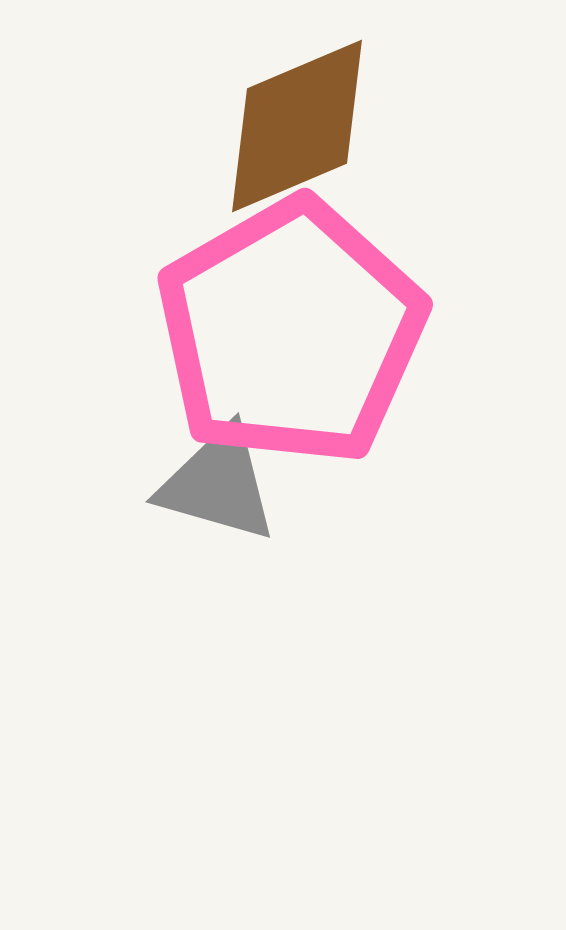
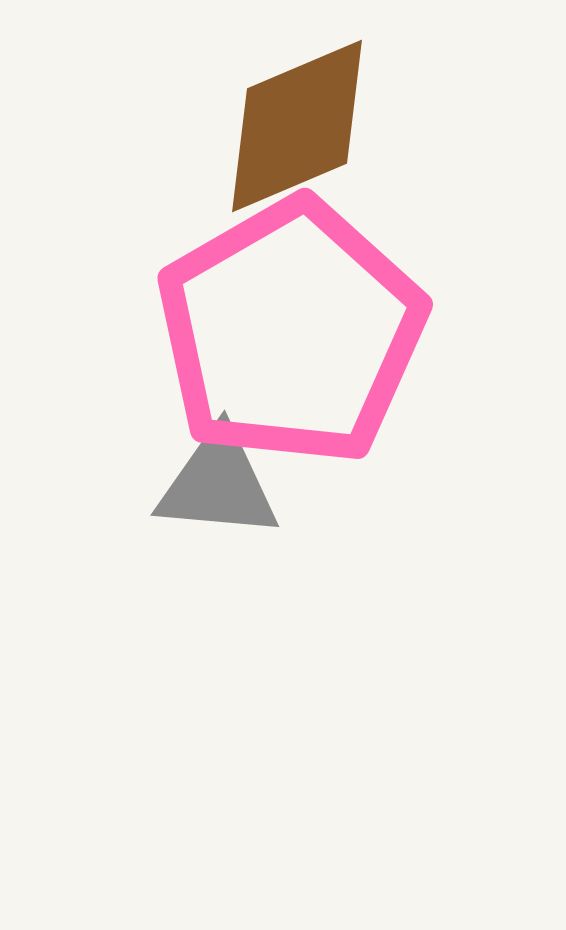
gray triangle: rotated 11 degrees counterclockwise
